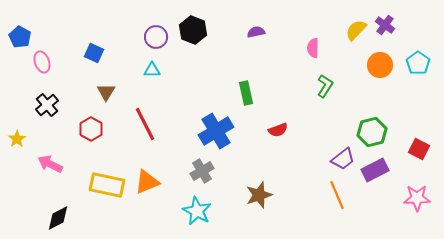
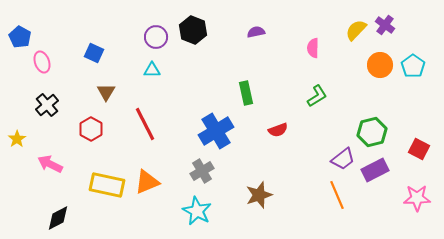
cyan pentagon: moved 5 px left, 3 px down
green L-shape: moved 8 px left, 10 px down; rotated 25 degrees clockwise
